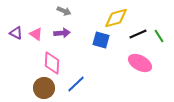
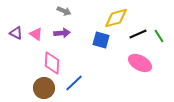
blue line: moved 2 px left, 1 px up
